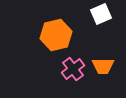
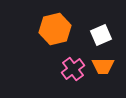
white square: moved 21 px down
orange hexagon: moved 1 px left, 6 px up
